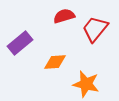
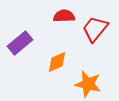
red semicircle: rotated 15 degrees clockwise
orange diamond: moved 2 px right; rotated 20 degrees counterclockwise
orange star: moved 2 px right
